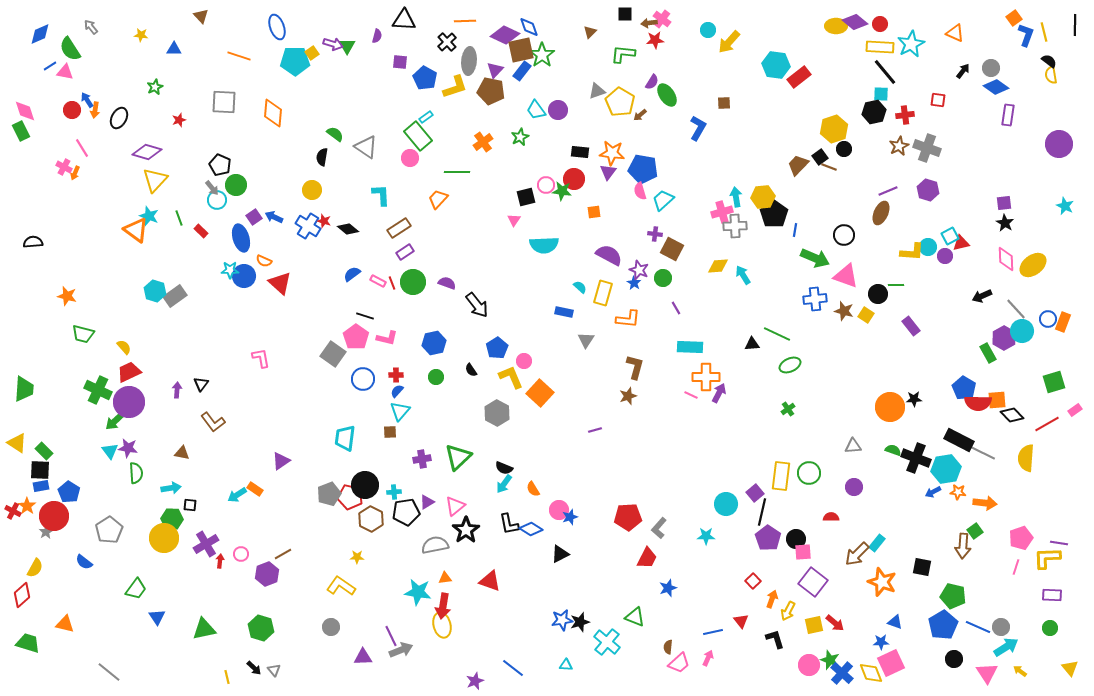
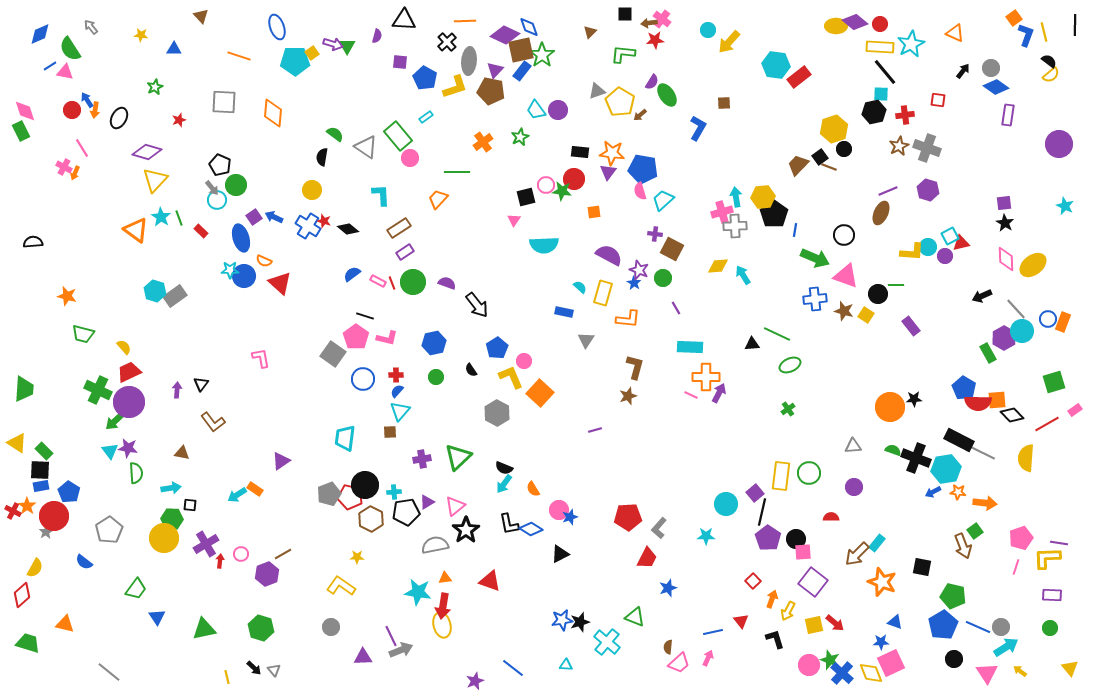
yellow semicircle at (1051, 75): rotated 120 degrees counterclockwise
green rectangle at (418, 136): moved 20 px left
cyan star at (149, 216): moved 12 px right, 1 px down; rotated 12 degrees clockwise
brown arrow at (963, 546): rotated 25 degrees counterclockwise
